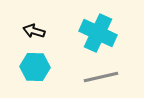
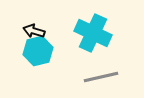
cyan cross: moved 5 px left
cyan hexagon: moved 3 px right, 16 px up; rotated 16 degrees counterclockwise
